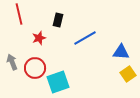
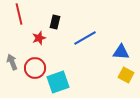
black rectangle: moved 3 px left, 2 px down
yellow square: moved 2 px left, 1 px down; rotated 28 degrees counterclockwise
